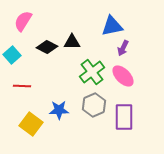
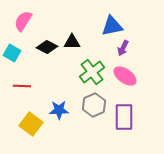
cyan square: moved 2 px up; rotated 18 degrees counterclockwise
pink ellipse: moved 2 px right; rotated 10 degrees counterclockwise
